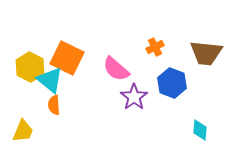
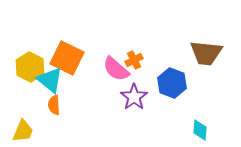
orange cross: moved 21 px left, 13 px down
